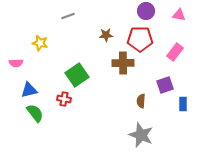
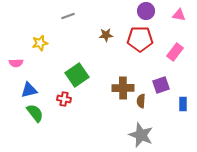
yellow star: rotated 28 degrees counterclockwise
brown cross: moved 25 px down
purple square: moved 4 px left
